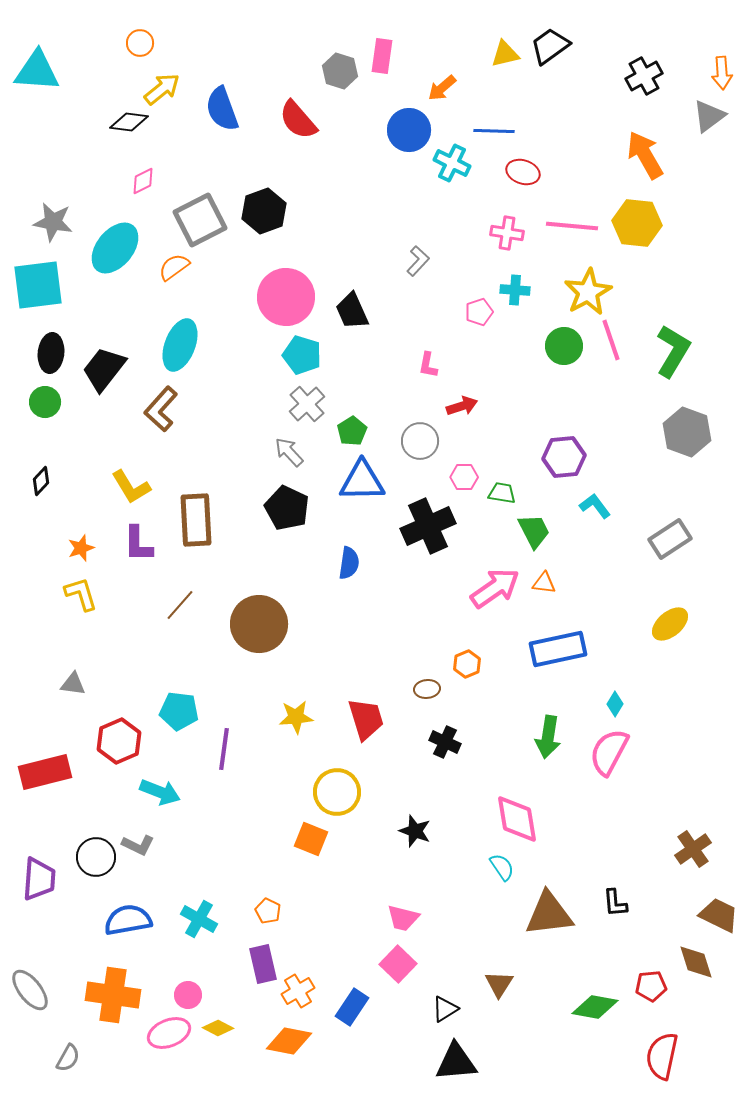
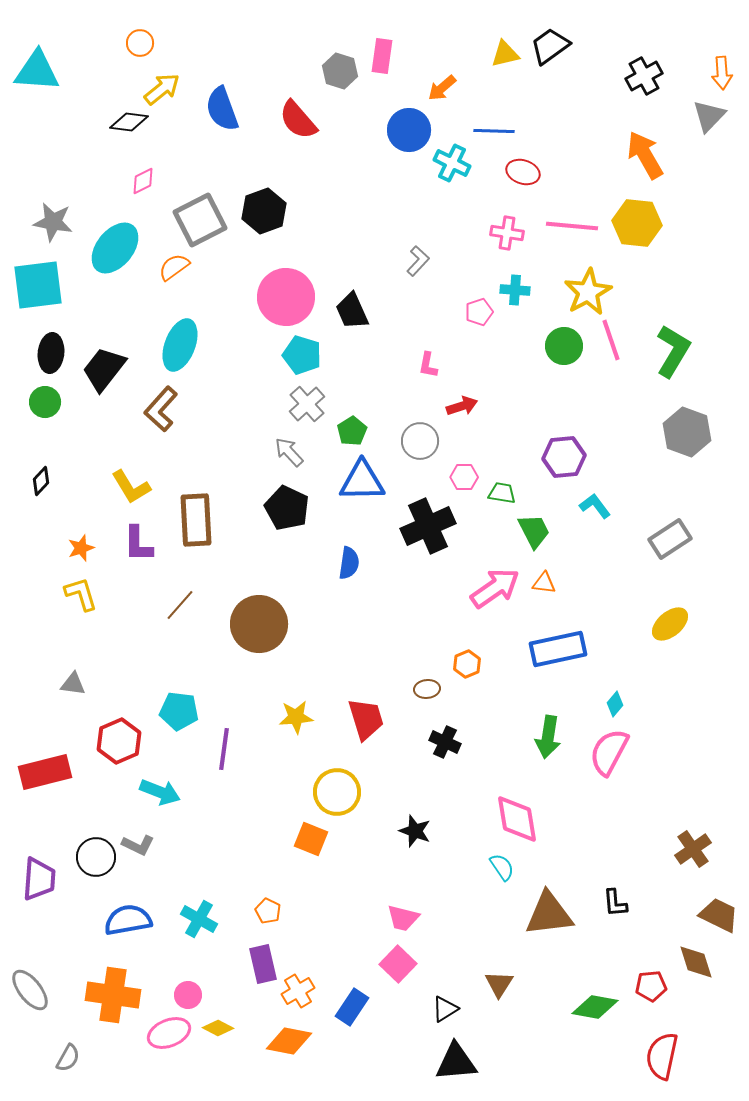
gray triangle at (709, 116): rotated 9 degrees counterclockwise
cyan diamond at (615, 704): rotated 10 degrees clockwise
